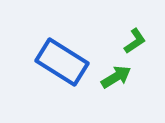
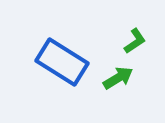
green arrow: moved 2 px right, 1 px down
